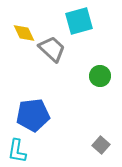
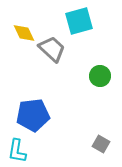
gray square: moved 1 px up; rotated 12 degrees counterclockwise
